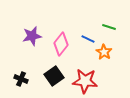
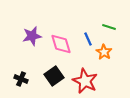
blue line: rotated 40 degrees clockwise
pink diamond: rotated 55 degrees counterclockwise
red star: rotated 20 degrees clockwise
